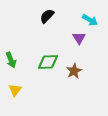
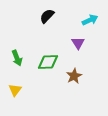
cyan arrow: rotated 56 degrees counterclockwise
purple triangle: moved 1 px left, 5 px down
green arrow: moved 6 px right, 2 px up
brown star: moved 5 px down
